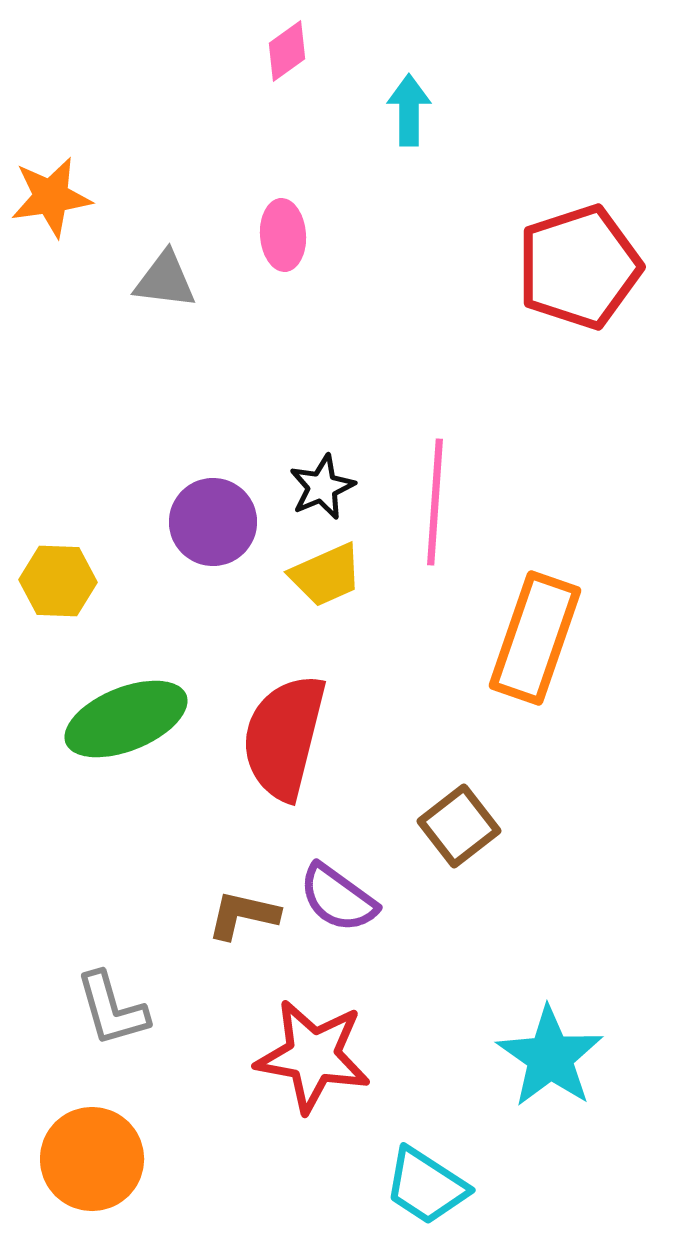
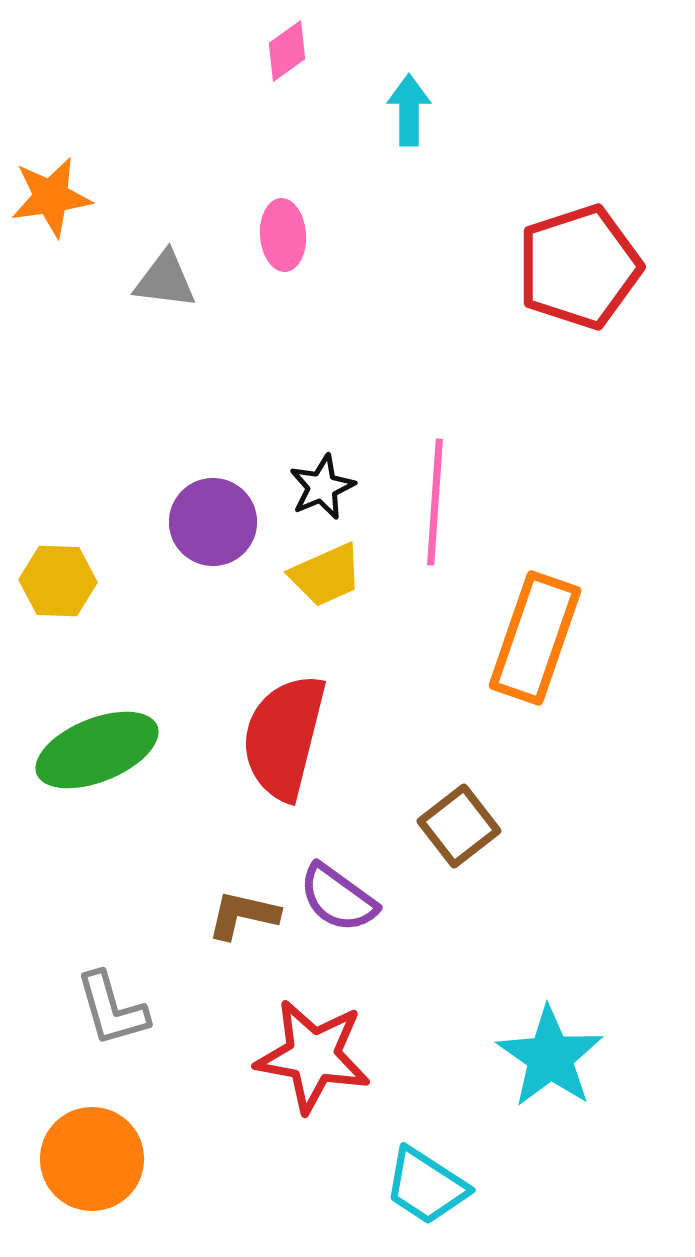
green ellipse: moved 29 px left, 31 px down
